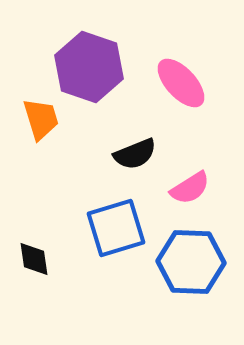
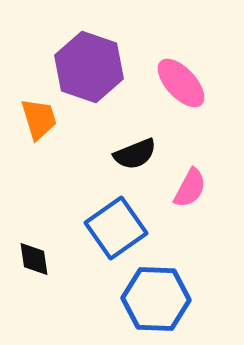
orange trapezoid: moved 2 px left
pink semicircle: rotated 30 degrees counterclockwise
blue square: rotated 18 degrees counterclockwise
blue hexagon: moved 35 px left, 37 px down
